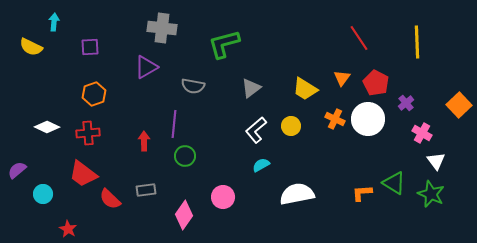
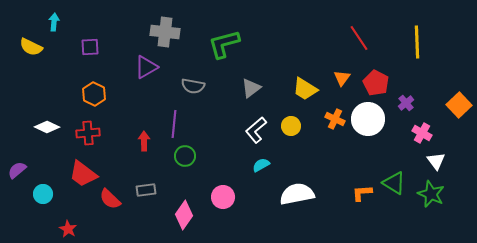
gray cross: moved 3 px right, 4 px down
orange hexagon: rotated 15 degrees counterclockwise
